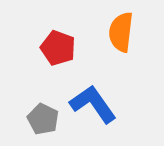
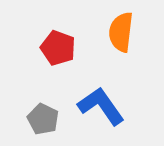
blue L-shape: moved 8 px right, 2 px down
